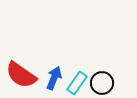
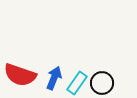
red semicircle: moved 1 px left; rotated 16 degrees counterclockwise
